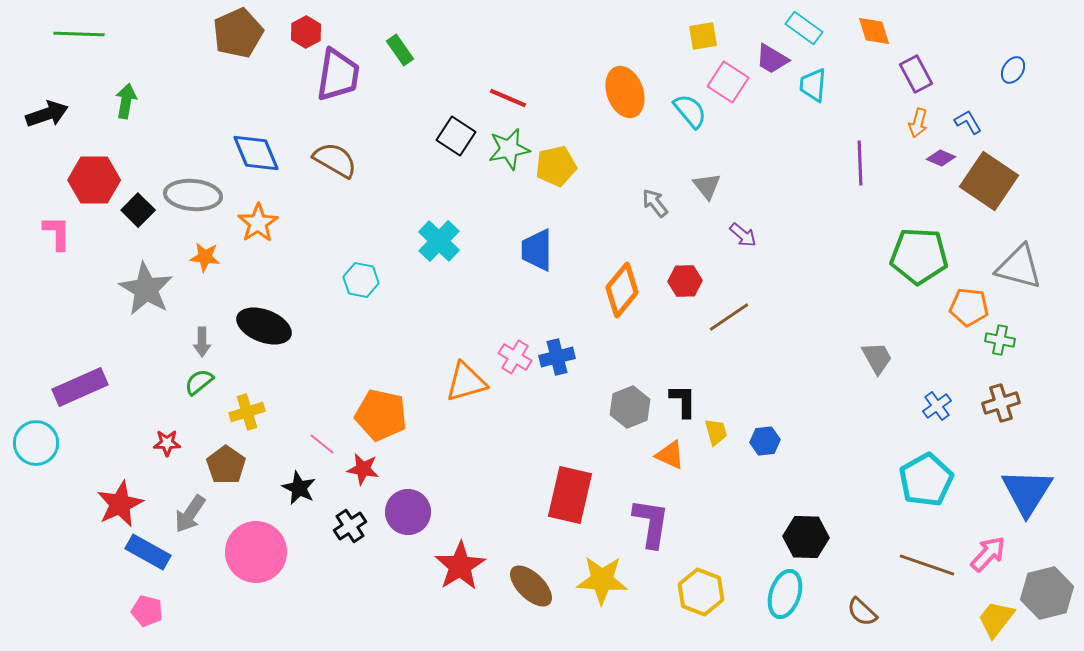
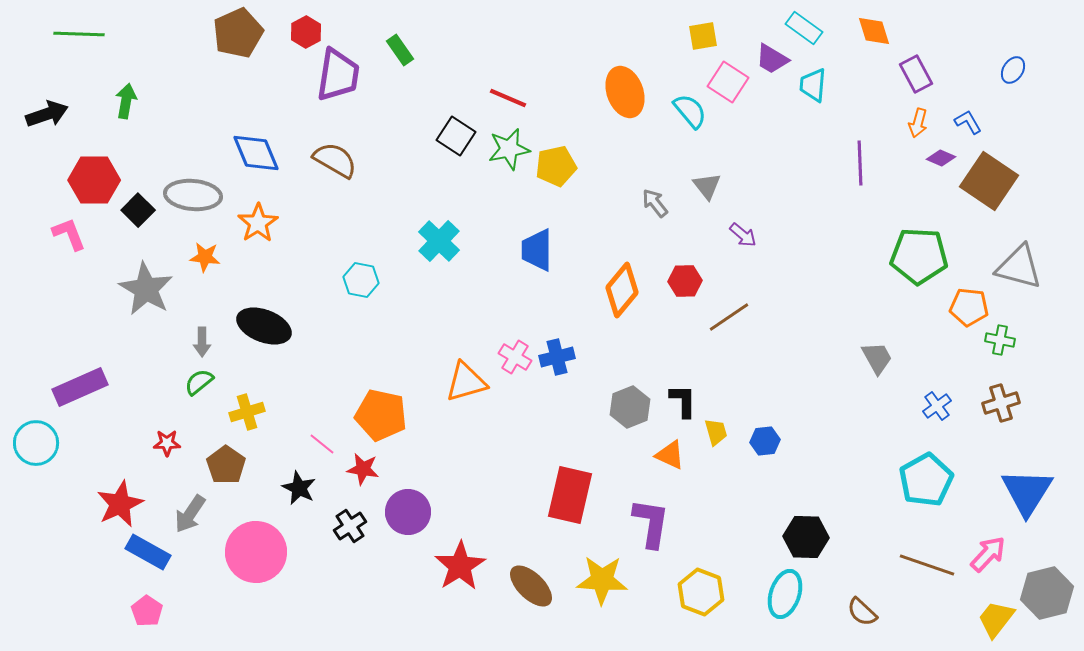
pink L-shape at (57, 233): moved 12 px right, 1 px down; rotated 21 degrees counterclockwise
pink pentagon at (147, 611): rotated 20 degrees clockwise
